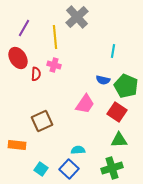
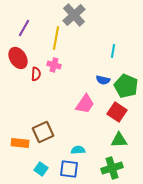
gray cross: moved 3 px left, 2 px up
yellow line: moved 1 px right, 1 px down; rotated 15 degrees clockwise
brown square: moved 1 px right, 11 px down
orange rectangle: moved 3 px right, 2 px up
blue square: rotated 36 degrees counterclockwise
